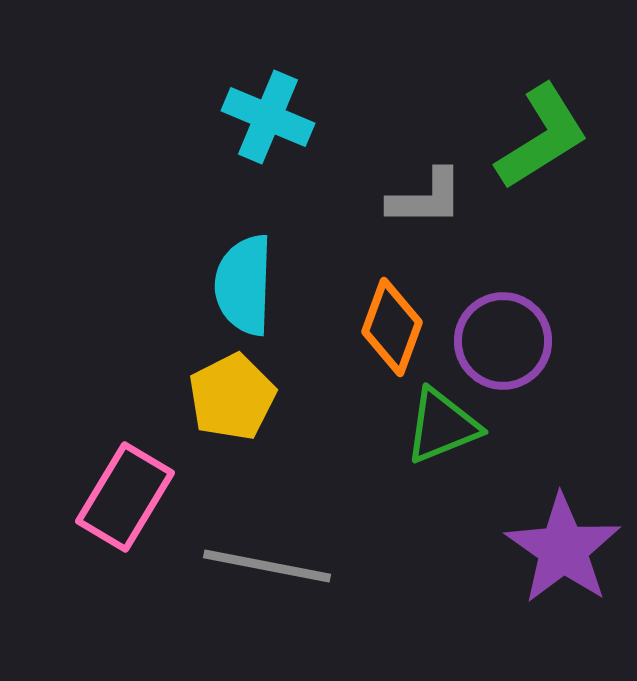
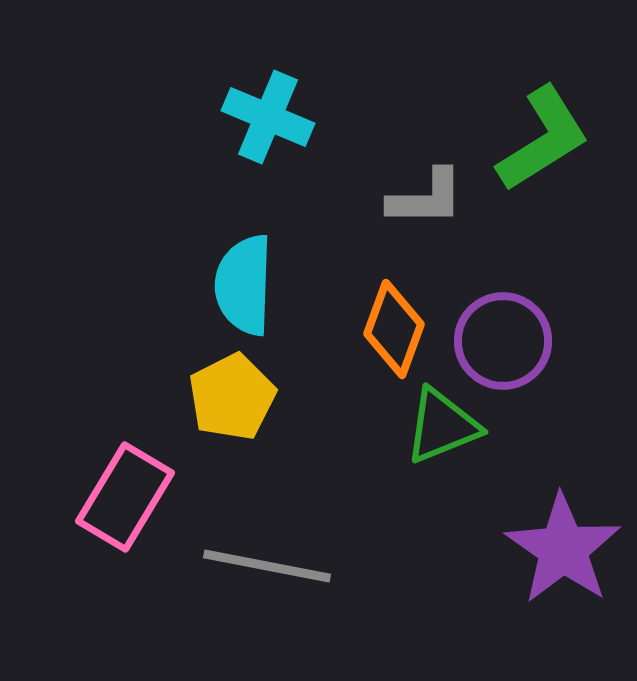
green L-shape: moved 1 px right, 2 px down
orange diamond: moved 2 px right, 2 px down
